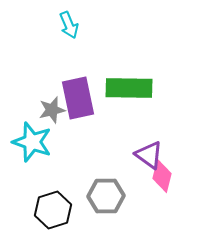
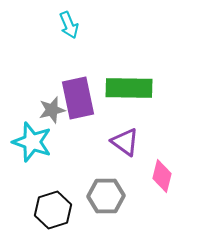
purple triangle: moved 24 px left, 13 px up
